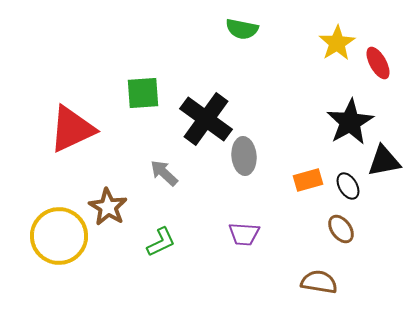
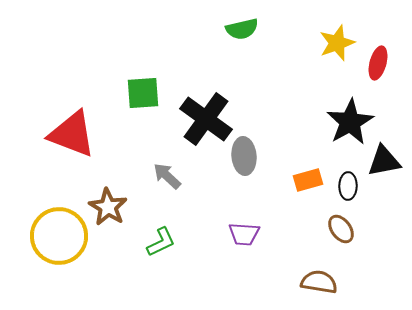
green semicircle: rotated 24 degrees counterclockwise
yellow star: rotated 12 degrees clockwise
red ellipse: rotated 44 degrees clockwise
red triangle: moved 5 px down; rotated 46 degrees clockwise
gray arrow: moved 3 px right, 3 px down
black ellipse: rotated 32 degrees clockwise
